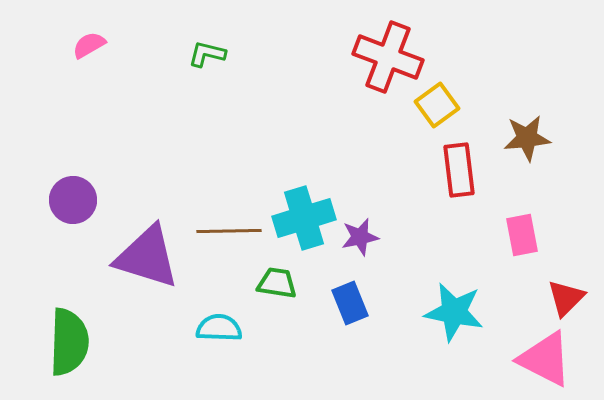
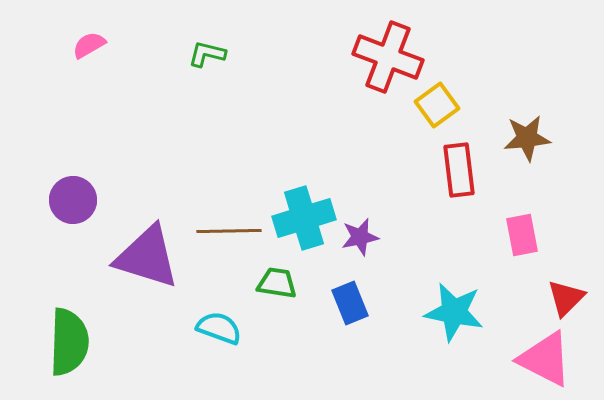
cyan semicircle: rotated 18 degrees clockwise
